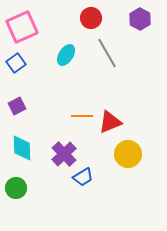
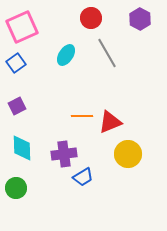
purple cross: rotated 35 degrees clockwise
